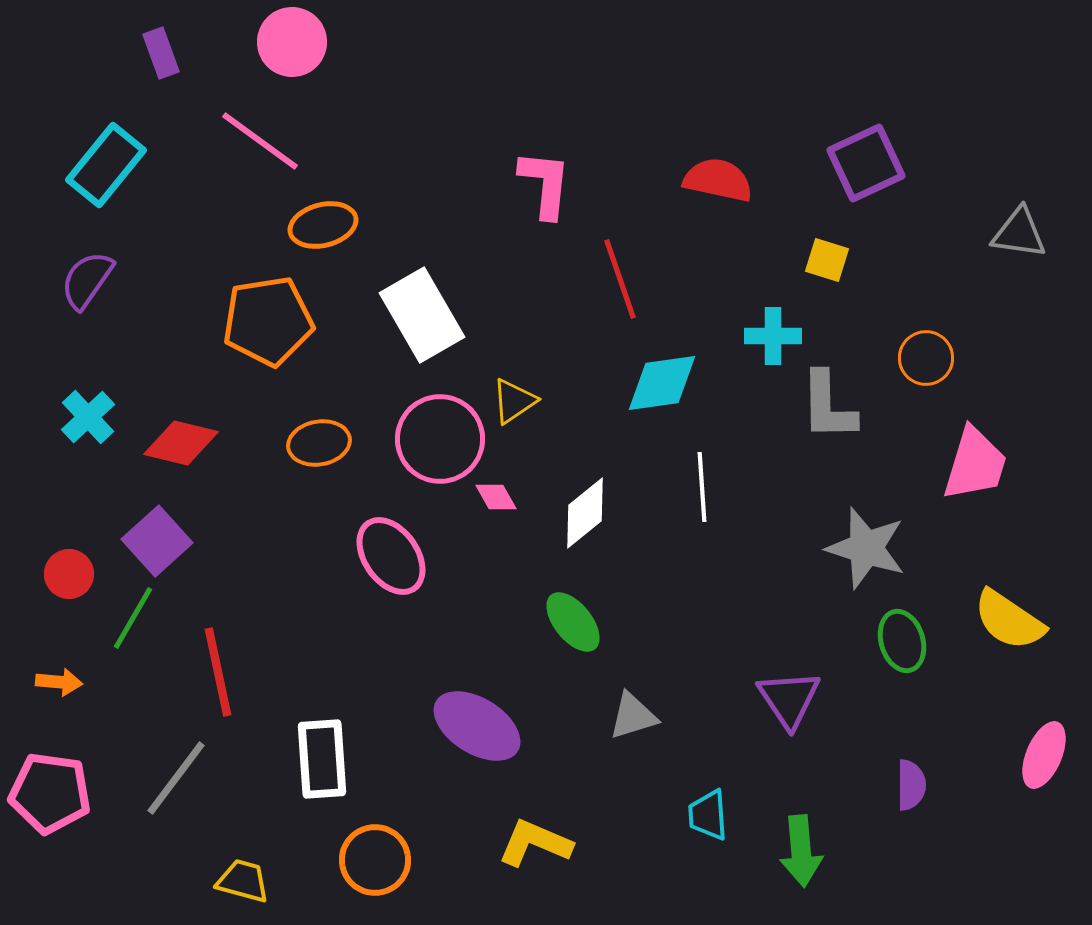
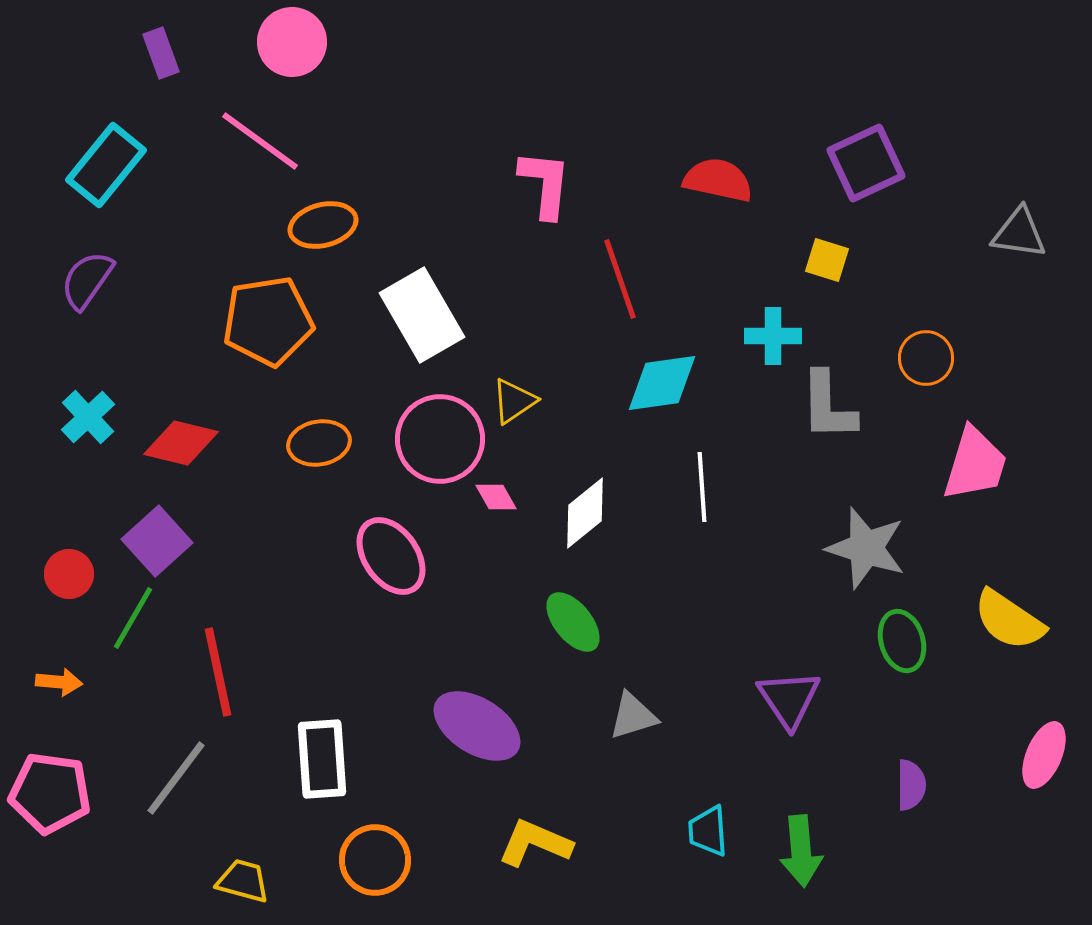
cyan trapezoid at (708, 815): moved 16 px down
